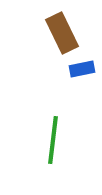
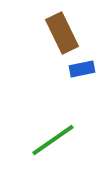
green line: rotated 48 degrees clockwise
